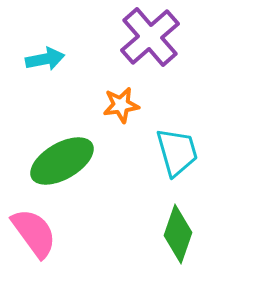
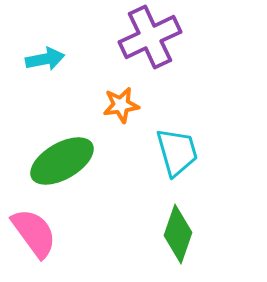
purple cross: rotated 16 degrees clockwise
